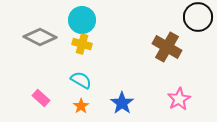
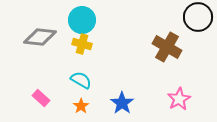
gray diamond: rotated 20 degrees counterclockwise
